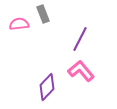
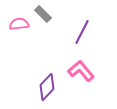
gray rectangle: rotated 24 degrees counterclockwise
purple line: moved 2 px right, 7 px up
